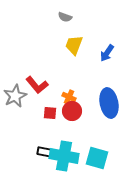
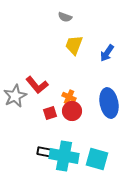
red square: rotated 24 degrees counterclockwise
cyan square: moved 1 px down
